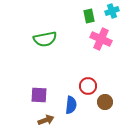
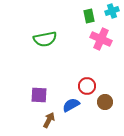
red circle: moved 1 px left
blue semicircle: rotated 126 degrees counterclockwise
brown arrow: moved 3 px right; rotated 42 degrees counterclockwise
